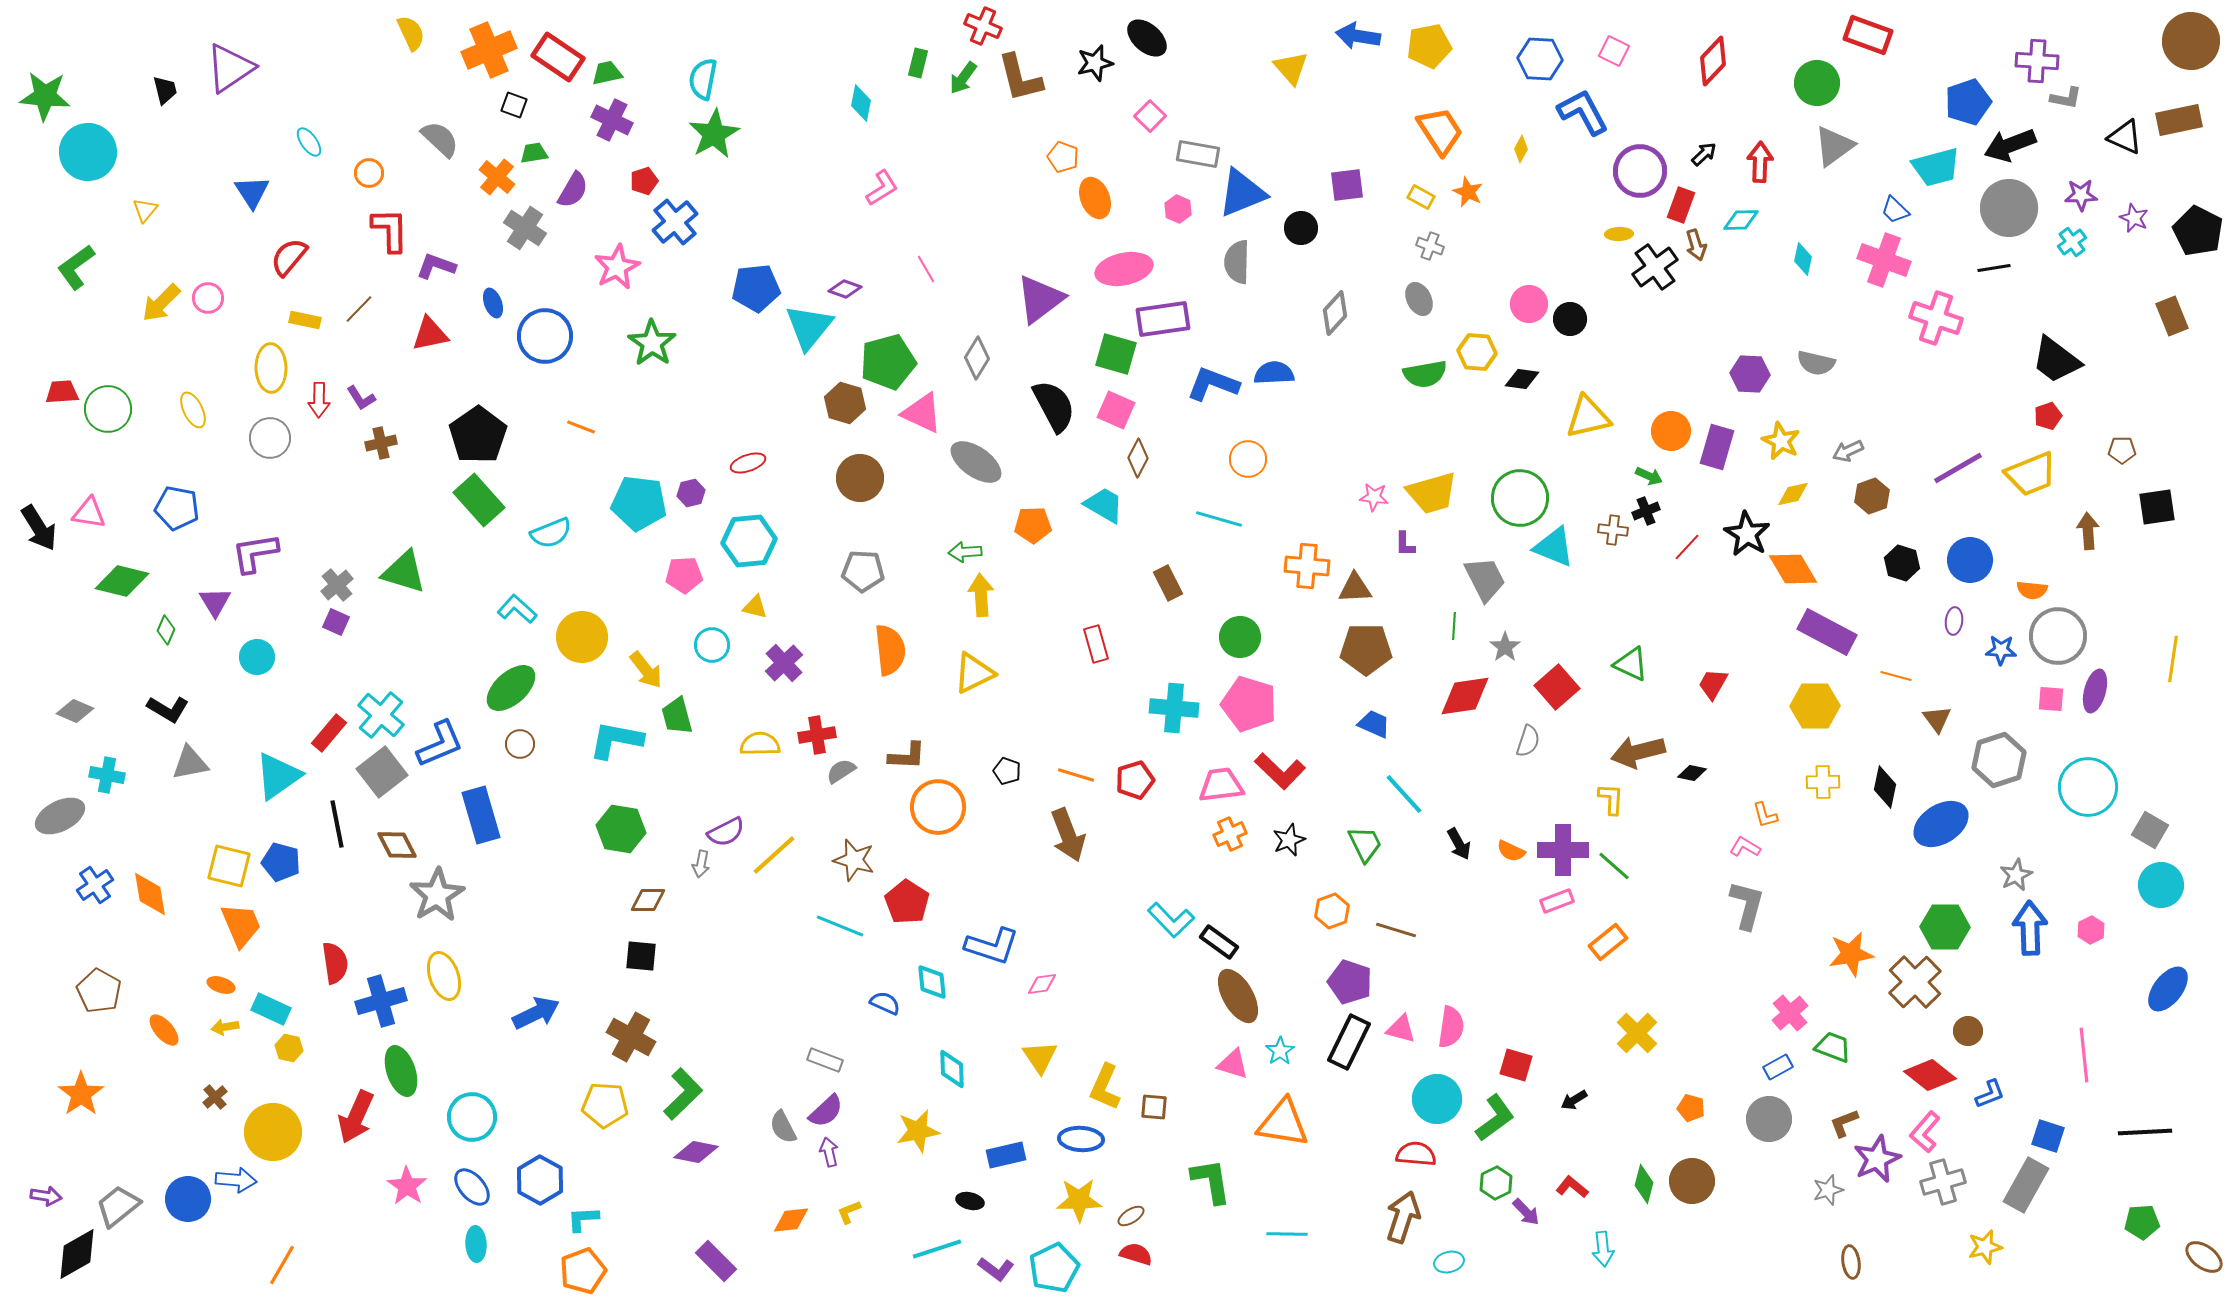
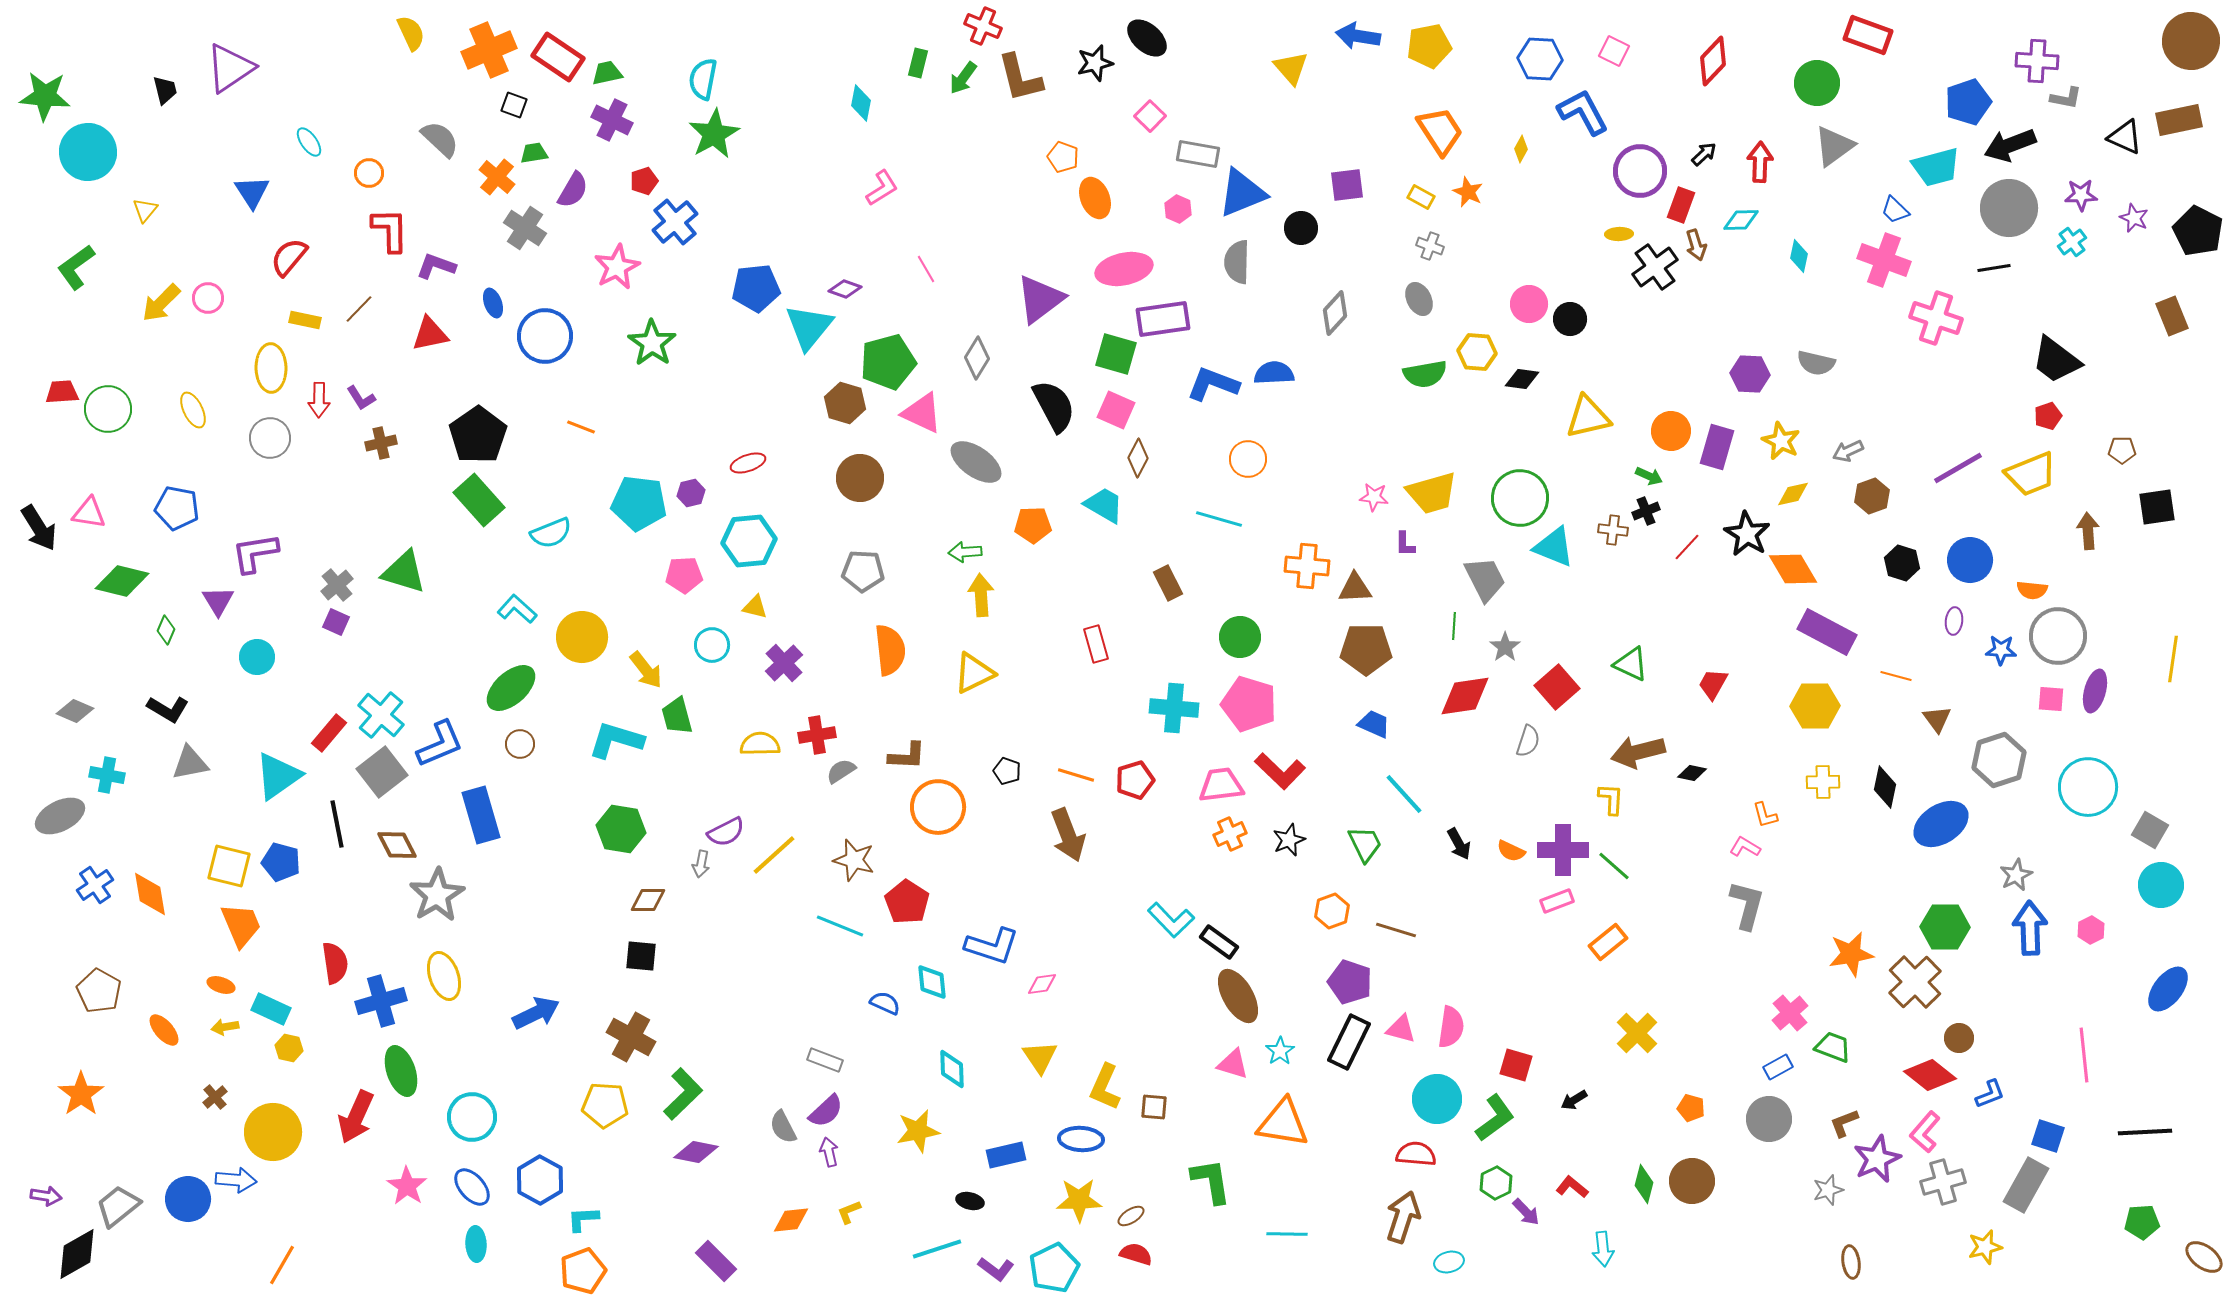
cyan diamond at (1803, 259): moved 4 px left, 3 px up
purple triangle at (215, 602): moved 3 px right, 1 px up
cyan L-shape at (616, 740): rotated 6 degrees clockwise
brown circle at (1968, 1031): moved 9 px left, 7 px down
